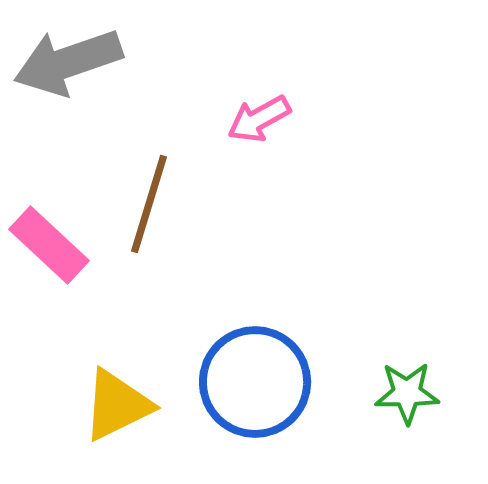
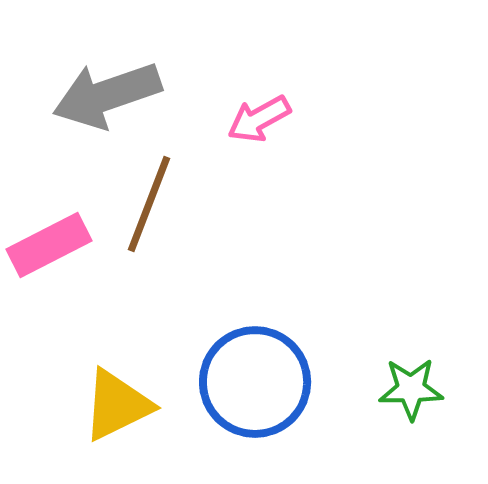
gray arrow: moved 39 px right, 33 px down
brown line: rotated 4 degrees clockwise
pink rectangle: rotated 70 degrees counterclockwise
green star: moved 4 px right, 4 px up
